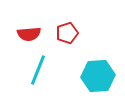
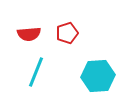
cyan line: moved 2 px left, 2 px down
